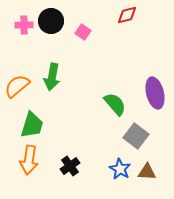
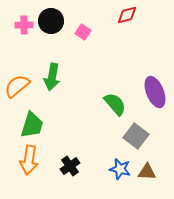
purple ellipse: moved 1 px up; rotated 8 degrees counterclockwise
blue star: rotated 15 degrees counterclockwise
